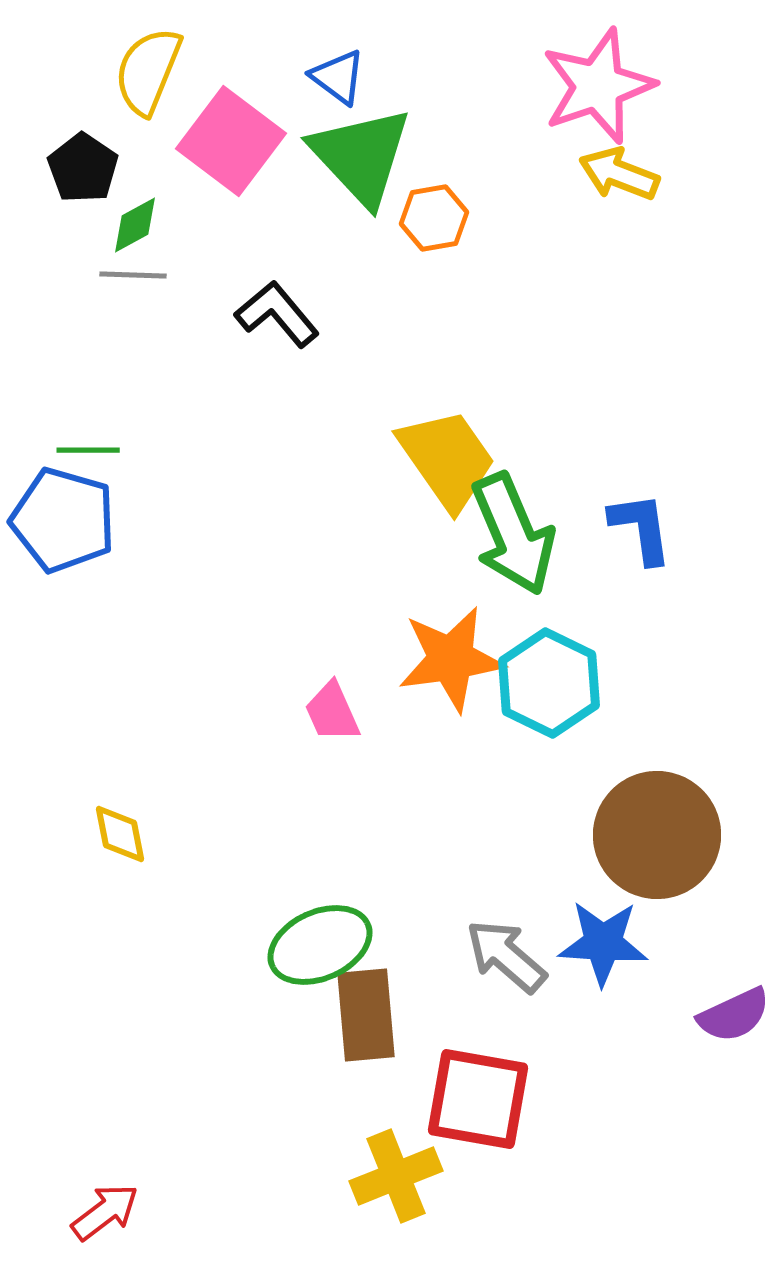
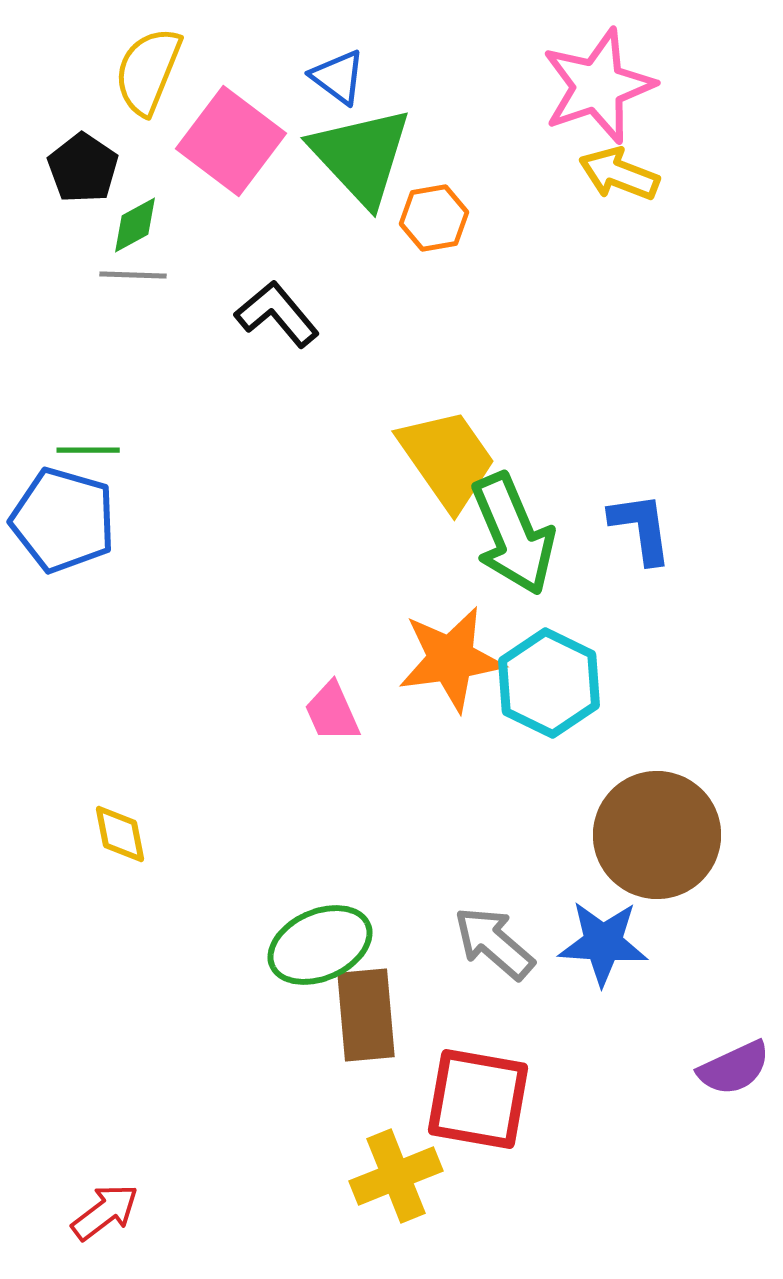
gray arrow: moved 12 px left, 13 px up
purple semicircle: moved 53 px down
